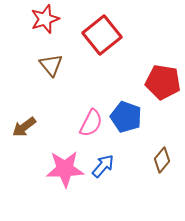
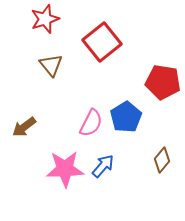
red square: moved 7 px down
blue pentagon: rotated 20 degrees clockwise
